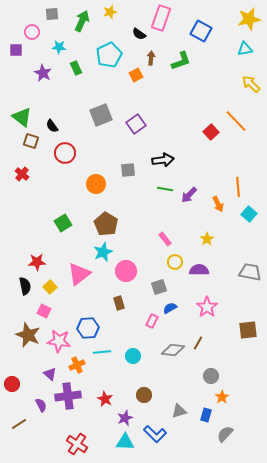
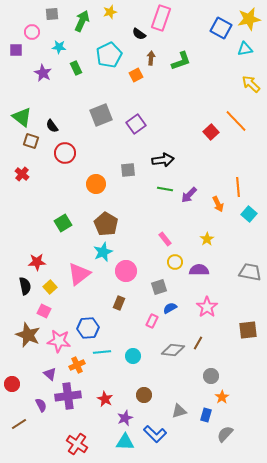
blue square at (201, 31): moved 20 px right, 3 px up
brown rectangle at (119, 303): rotated 40 degrees clockwise
